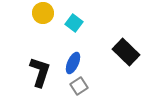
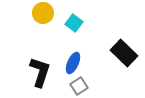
black rectangle: moved 2 px left, 1 px down
